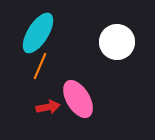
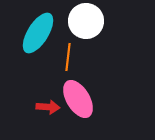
white circle: moved 31 px left, 21 px up
orange line: moved 28 px right, 9 px up; rotated 16 degrees counterclockwise
red arrow: rotated 15 degrees clockwise
